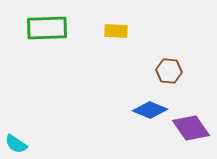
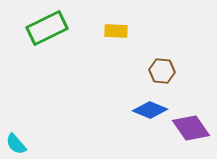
green rectangle: rotated 24 degrees counterclockwise
brown hexagon: moved 7 px left
cyan semicircle: rotated 15 degrees clockwise
